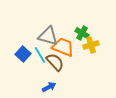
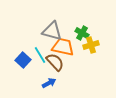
gray triangle: moved 4 px right, 5 px up
orange trapezoid: rotated 10 degrees counterclockwise
blue square: moved 6 px down
blue arrow: moved 4 px up
